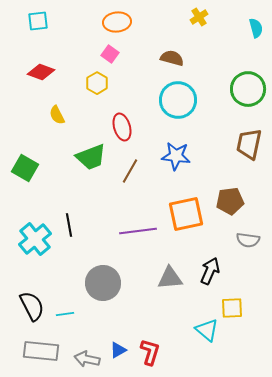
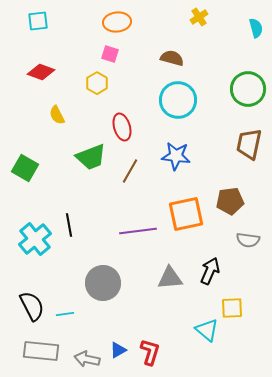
pink square: rotated 18 degrees counterclockwise
